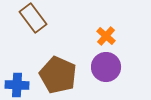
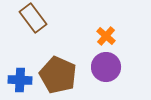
blue cross: moved 3 px right, 5 px up
